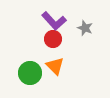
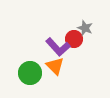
purple L-shape: moved 4 px right, 26 px down
red circle: moved 21 px right
